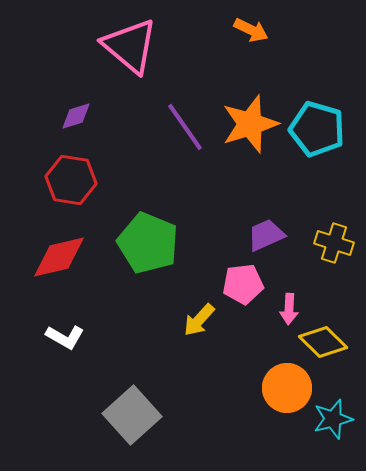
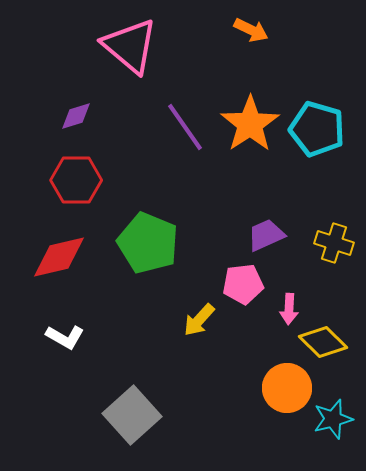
orange star: rotated 16 degrees counterclockwise
red hexagon: moved 5 px right; rotated 9 degrees counterclockwise
